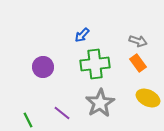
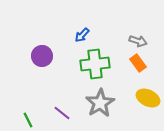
purple circle: moved 1 px left, 11 px up
